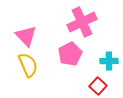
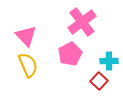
pink cross: rotated 12 degrees counterclockwise
red square: moved 1 px right, 5 px up
